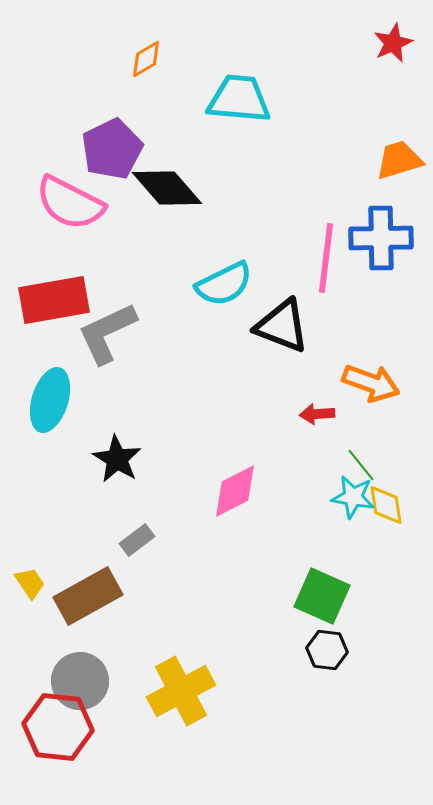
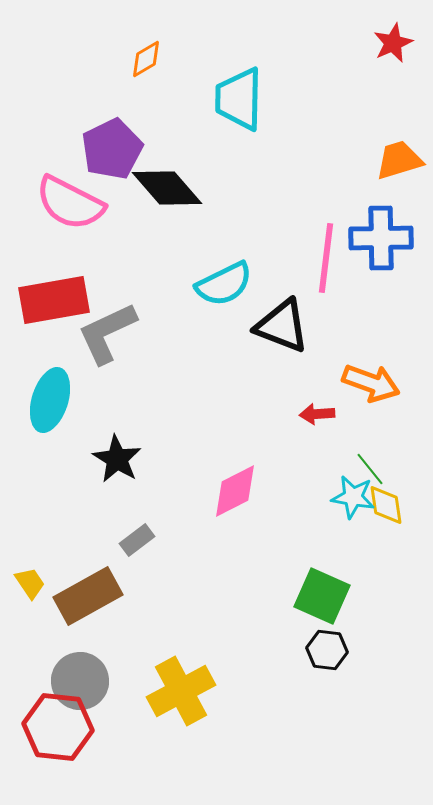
cyan trapezoid: rotated 94 degrees counterclockwise
green line: moved 9 px right, 4 px down
